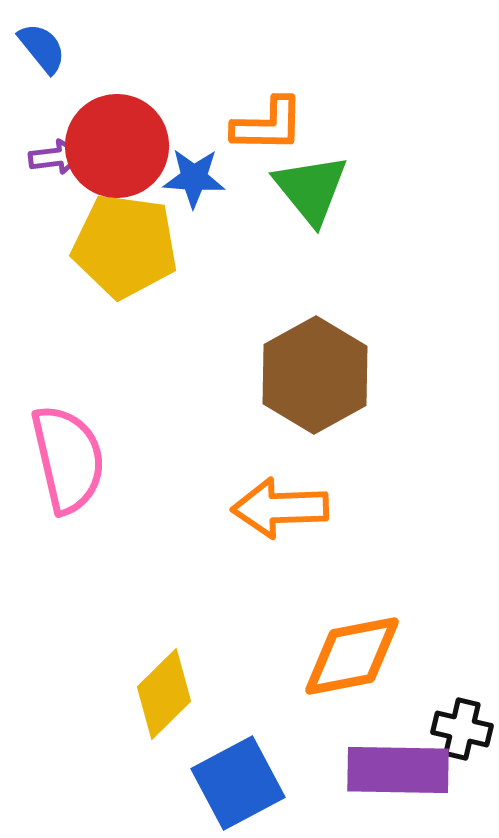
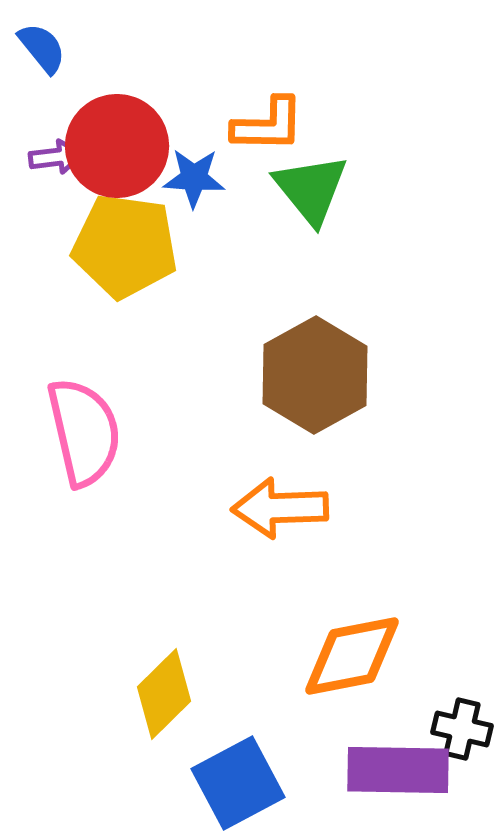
pink semicircle: moved 16 px right, 27 px up
